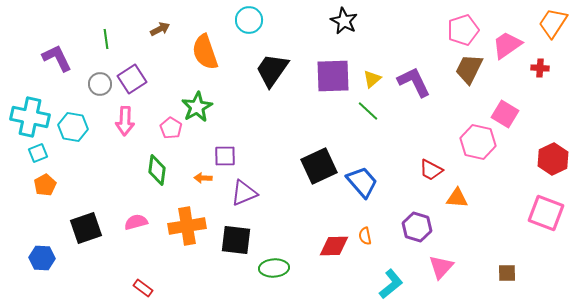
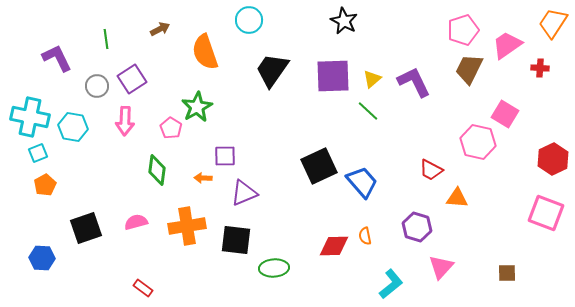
gray circle at (100, 84): moved 3 px left, 2 px down
